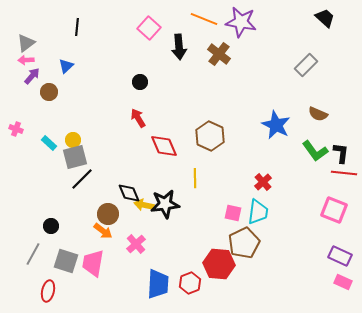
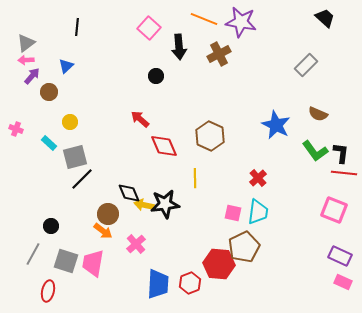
brown cross at (219, 54): rotated 25 degrees clockwise
black circle at (140, 82): moved 16 px right, 6 px up
red arrow at (138, 118): moved 2 px right, 1 px down; rotated 18 degrees counterclockwise
yellow circle at (73, 140): moved 3 px left, 18 px up
red cross at (263, 182): moved 5 px left, 4 px up
brown pentagon at (244, 243): moved 4 px down
